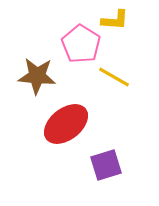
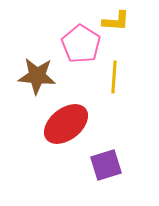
yellow L-shape: moved 1 px right, 1 px down
yellow line: rotated 64 degrees clockwise
